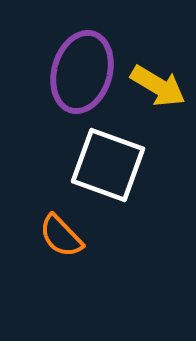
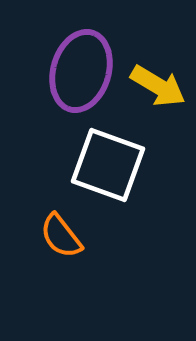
purple ellipse: moved 1 px left, 1 px up
orange semicircle: rotated 6 degrees clockwise
